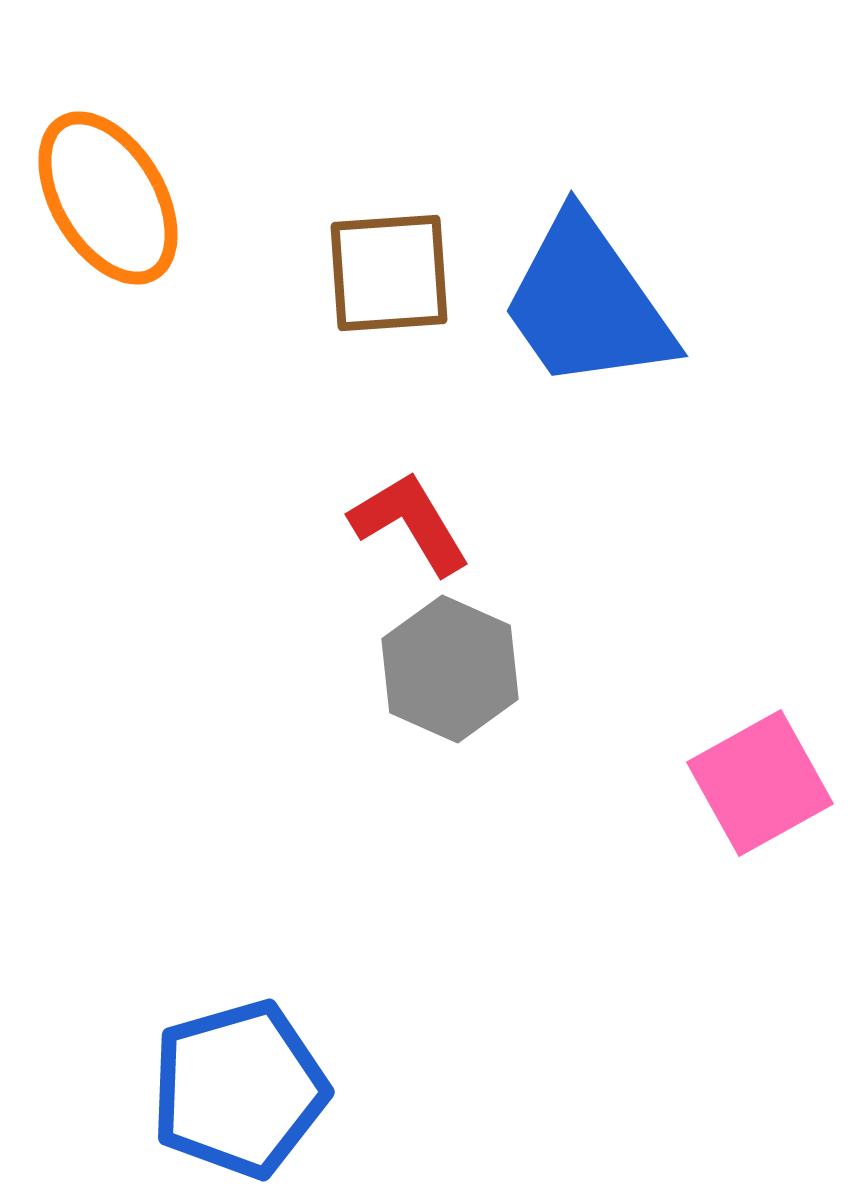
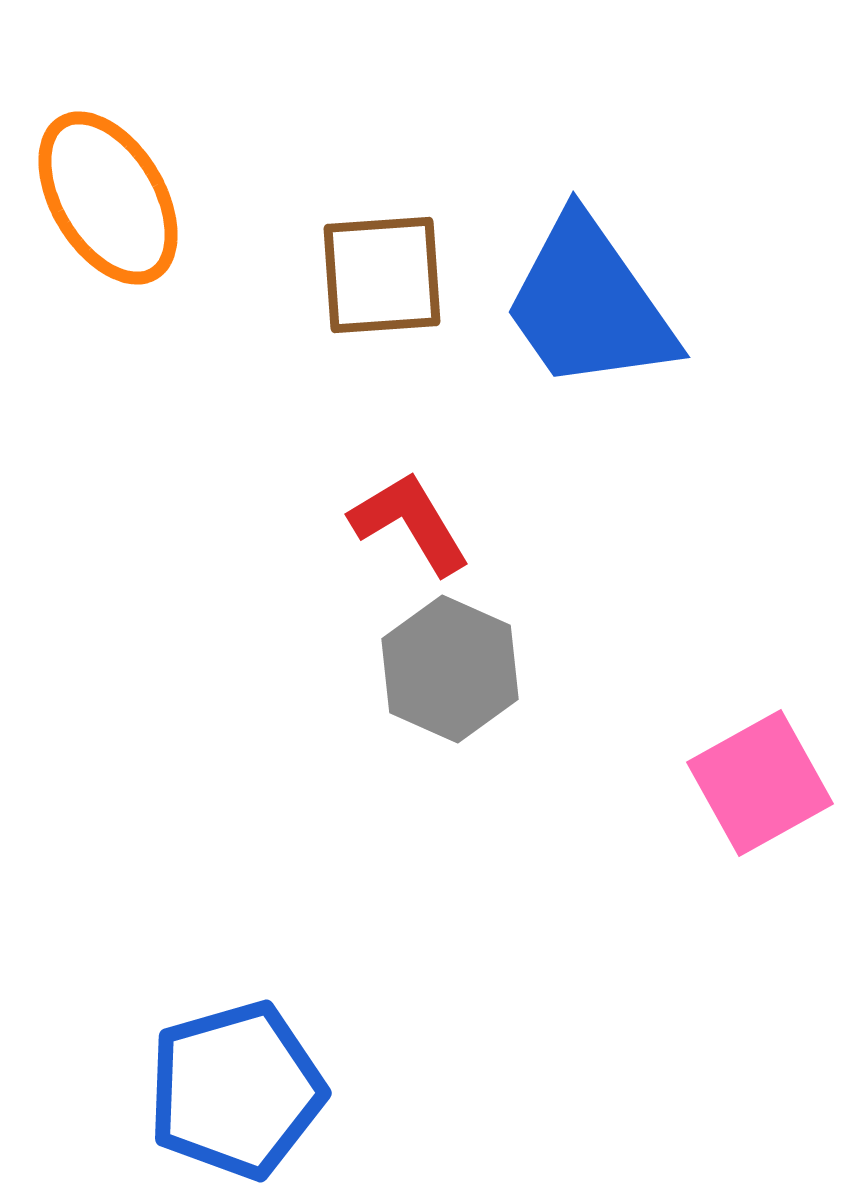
brown square: moved 7 px left, 2 px down
blue trapezoid: moved 2 px right, 1 px down
blue pentagon: moved 3 px left, 1 px down
